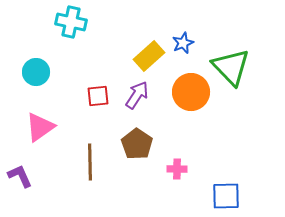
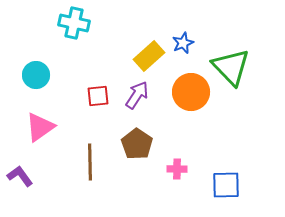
cyan cross: moved 3 px right, 1 px down
cyan circle: moved 3 px down
purple L-shape: rotated 12 degrees counterclockwise
blue square: moved 11 px up
